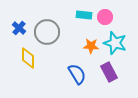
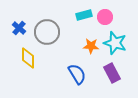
cyan rectangle: rotated 21 degrees counterclockwise
purple rectangle: moved 3 px right, 1 px down
